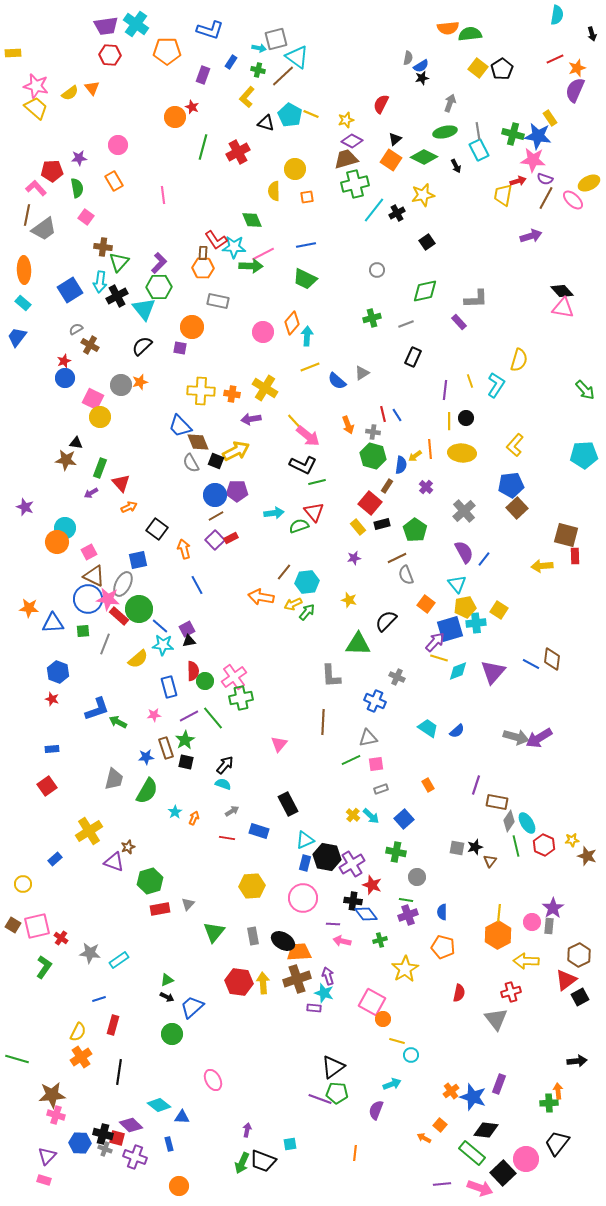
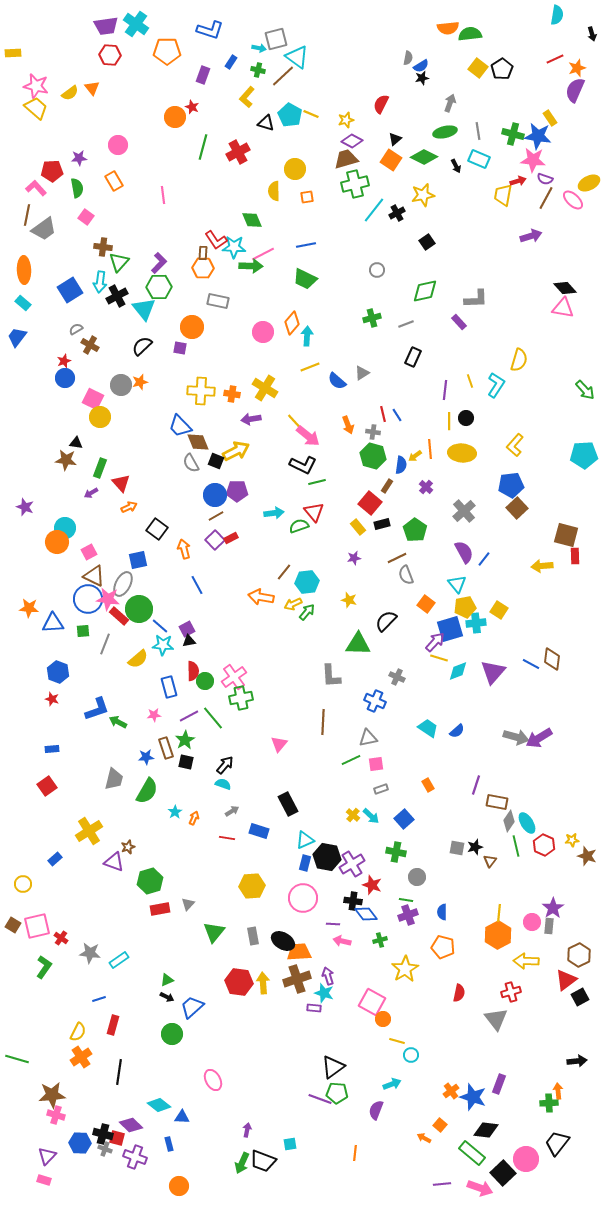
cyan rectangle at (479, 150): moved 9 px down; rotated 40 degrees counterclockwise
black diamond at (562, 291): moved 3 px right, 3 px up
